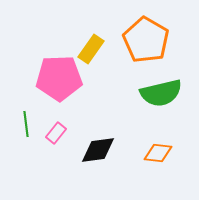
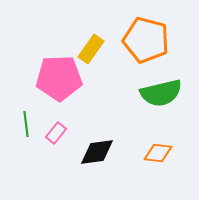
orange pentagon: rotated 15 degrees counterclockwise
black diamond: moved 1 px left, 2 px down
